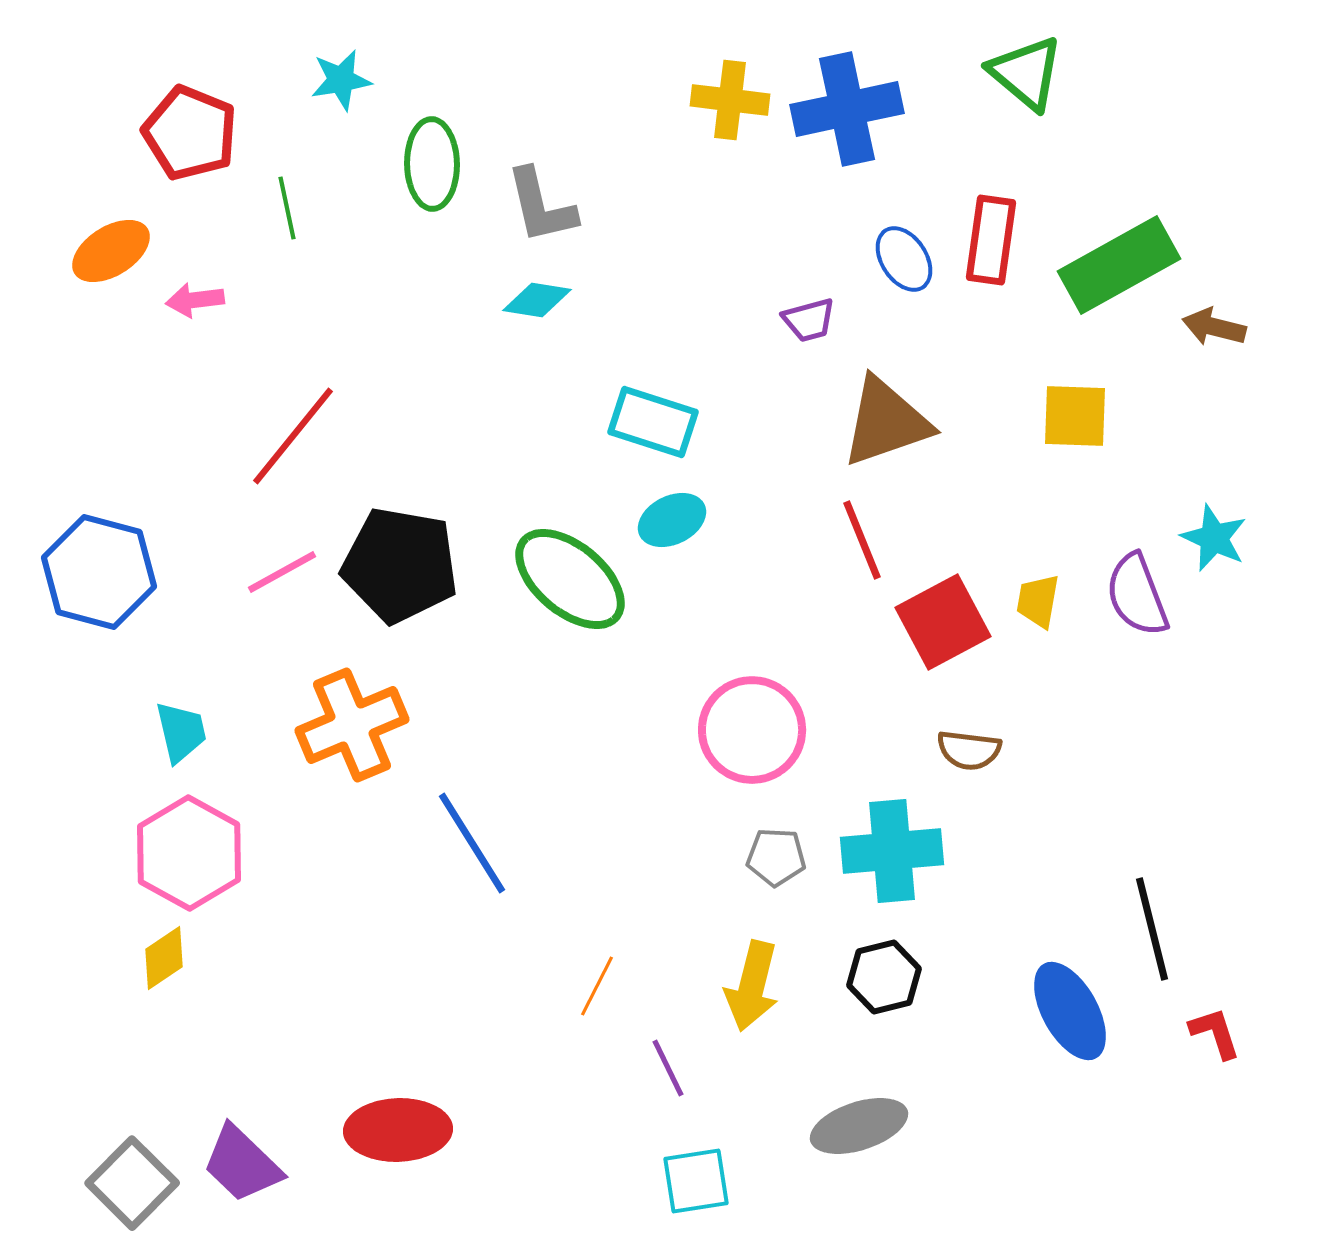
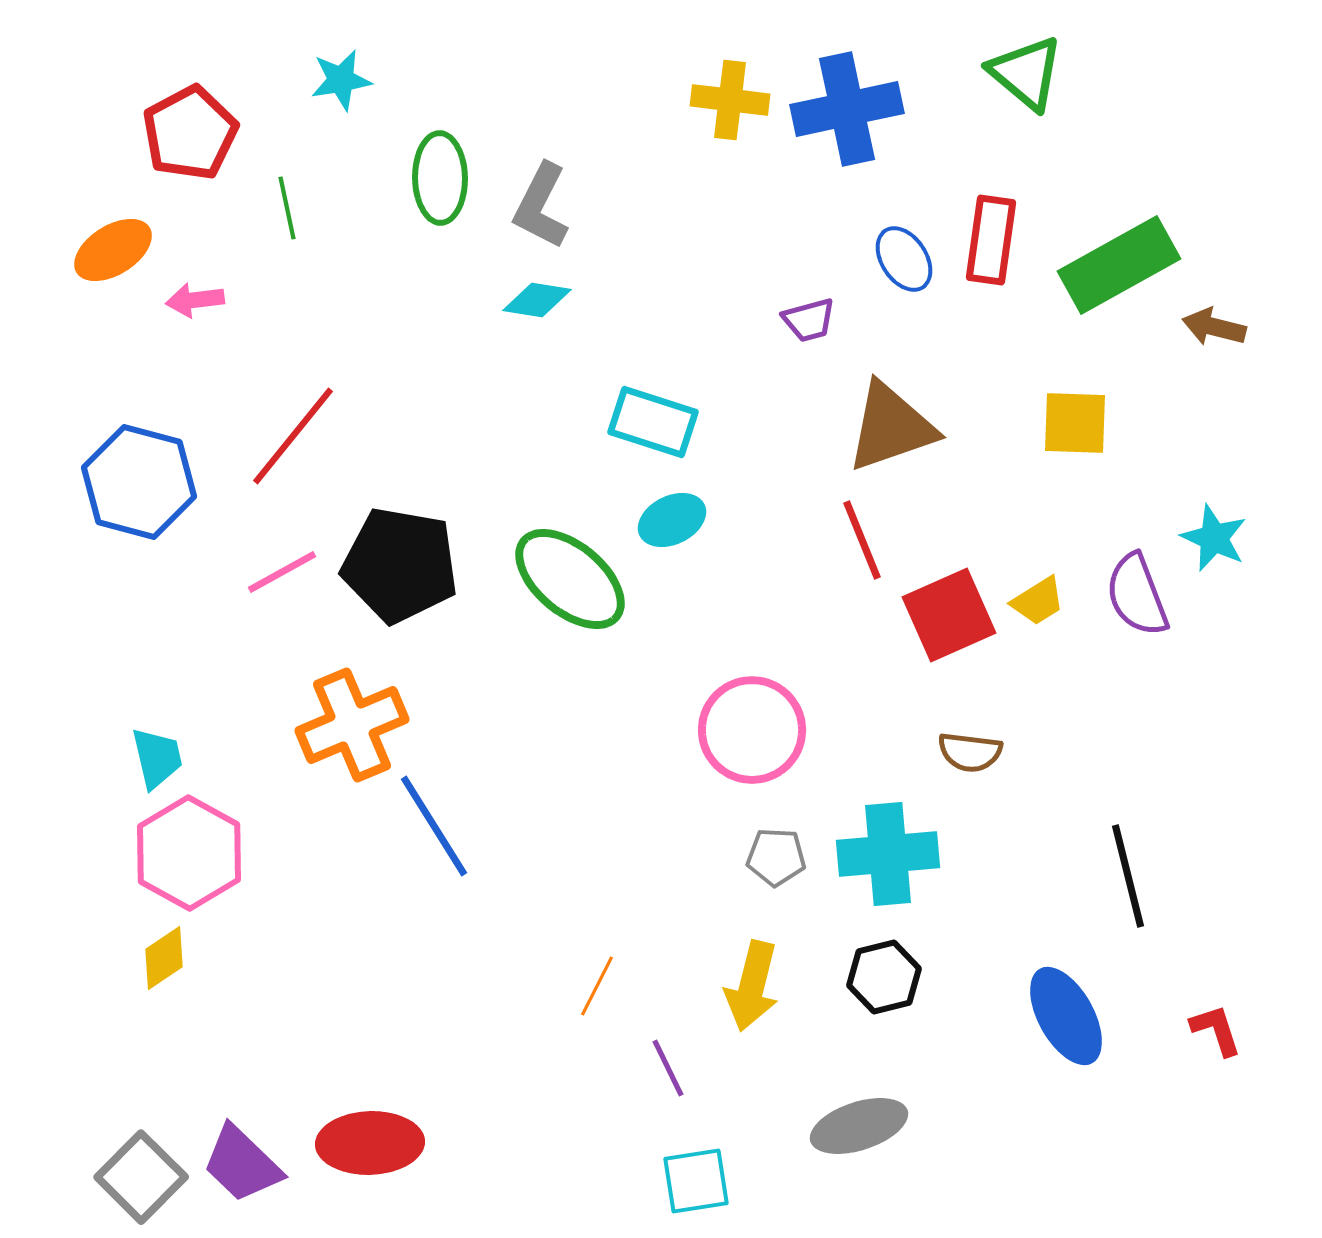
red pentagon at (190, 133): rotated 22 degrees clockwise
green ellipse at (432, 164): moved 8 px right, 14 px down
gray L-shape at (541, 206): rotated 40 degrees clockwise
orange ellipse at (111, 251): moved 2 px right, 1 px up
yellow square at (1075, 416): moved 7 px down
brown triangle at (886, 422): moved 5 px right, 5 px down
blue hexagon at (99, 572): moved 40 px right, 90 px up
yellow trapezoid at (1038, 601): rotated 132 degrees counterclockwise
red square at (943, 622): moved 6 px right, 7 px up; rotated 4 degrees clockwise
cyan trapezoid at (181, 732): moved 24 px left, 26 px down
brown semicircle at (969, 750): moved 1 px right, 2 px down
blue line at (472, 843): moved 38 px left, 17 px up
cyan cross at (892, 851): moved 4 px left, 3 px down
black line at (1152, 929): moved 24 px left, 53 px up
blue ellipse at (1070, 1011): moved 4 px left, 5 px down
red L-shape at (1215, 1033): moved 1 px right, 3 px up
red ellipse at (398, 1130): moved 28 px left, 13 px down
gray square at (132, 1183): moved 9 px right, 6 px up
